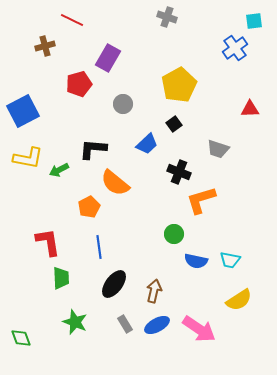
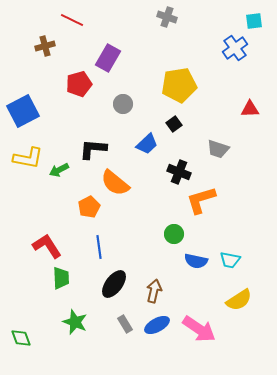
yellow pentagon: rotated 20 degrees clockwise
red L-shape: moved 1 px left, 4 px down; rotated 24 degrees counterclockwise
